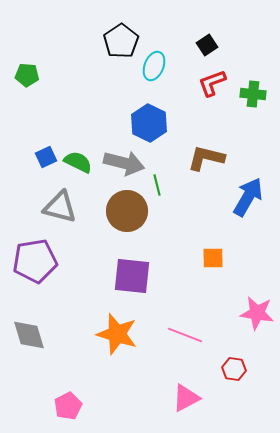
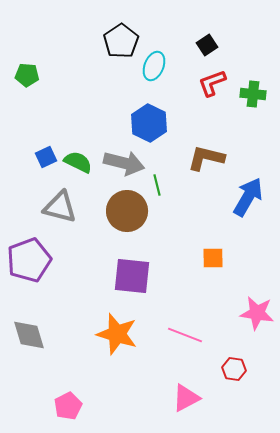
purple pentagon: moved 6 px left, 1 px up; rotated 12 degrees counterclockwise
